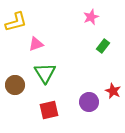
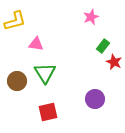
yellow L-shape: moved 1 px left, 1 px up
pink triangle: rotated 28 degrees clockwise
brown circle: moved 2 px right, 4 px up
red star: moved 1 px right, 29 px up
purple circle: moved 6 px right, 3 px up
red square: moved 1 px left, 2 px down
